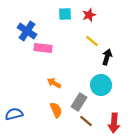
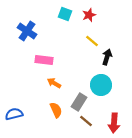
cyan square: rotated 24 degrees clockwise
pink rectangle: moved 1 px right, 12 px down
